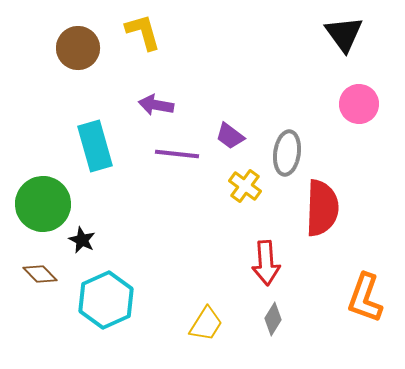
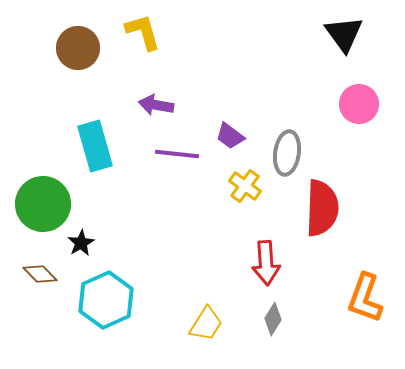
black star: moved 1 px left, 3 px down; rotated 16 degrees clockwise
